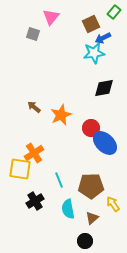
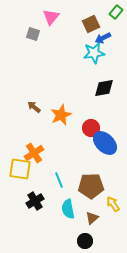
green rectangle: moved 2 px right
